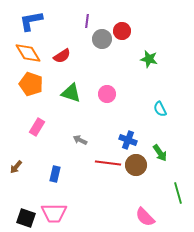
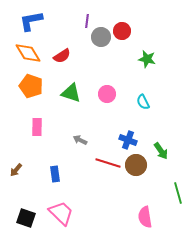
gray circle: moved 1 px left, 2 px up
green star: moved 2 px left
orange pentagon: moved 2 px down
cyan semicircle: moved 17 px left, 7 px up
pink rectangle: rotated 30 degrees counterclockwise
green arrow: moved 1 px right, 2 px up
red line: rotated 10 degrees clockwise
brown arrow: moved 3 px down
blue rectangle: rotated 21 degrees counterclockwise
pink trapezoid: moved 7 px right; rotated 136 degrees counterclockwise
pink semicircle: rotated 35 degrees clockwise
